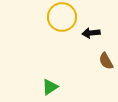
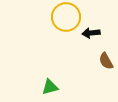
yellow circle: moved 4 px right
green triangle: rotated 18 degrees clockwise
